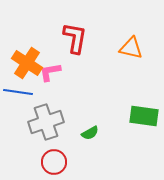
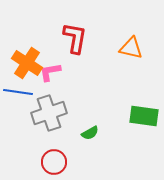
gray cross: moved 3 px right, 9 px up
